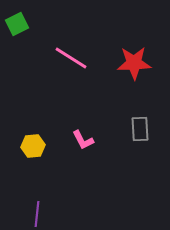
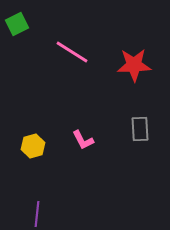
pink line: moved 1 px right, 6 px up
red star: moved 2 px down
yellow hexagon: rotated 10 degrees counterclockwise
